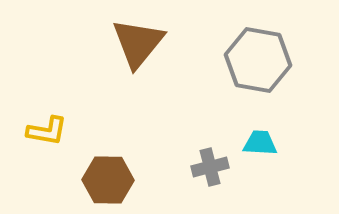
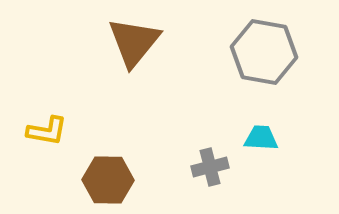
brown triangle: moved 4 px left, 1 px up
gray hexagon: moved 6 px right, 8 px up
cyan trapezoid: moved 1 px right, 5 px up
